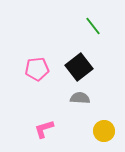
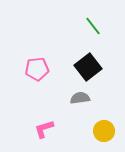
black square: moved 9 px right
gray semicircle: rotated 12 degrees counterclockwise
